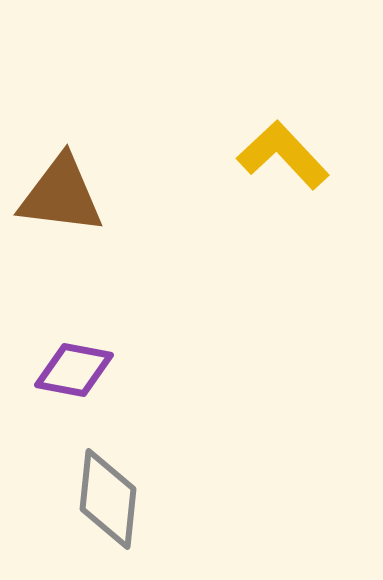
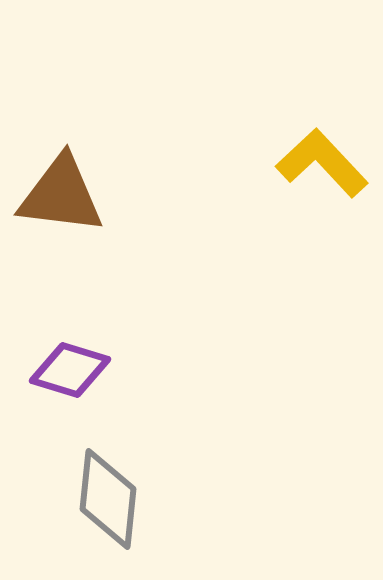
yellow L-shape: moved 39 px right, 8 px down
purple diamond: moved 4 px left; rotated 6 degrees clockwise
